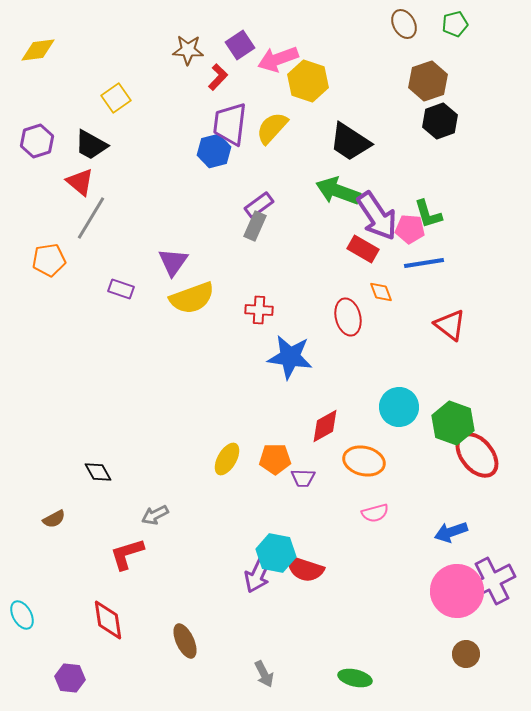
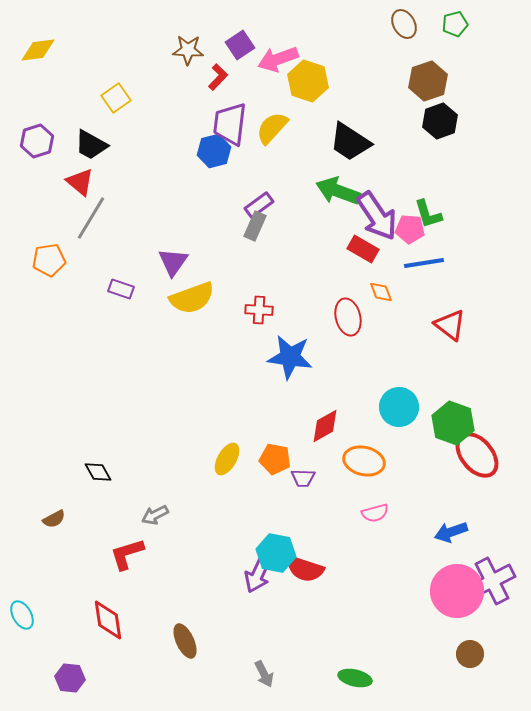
orange pentagon at (275, 459): rotated 12 degrees clockwise
brown circle at (466, 654): moved 4 px right
